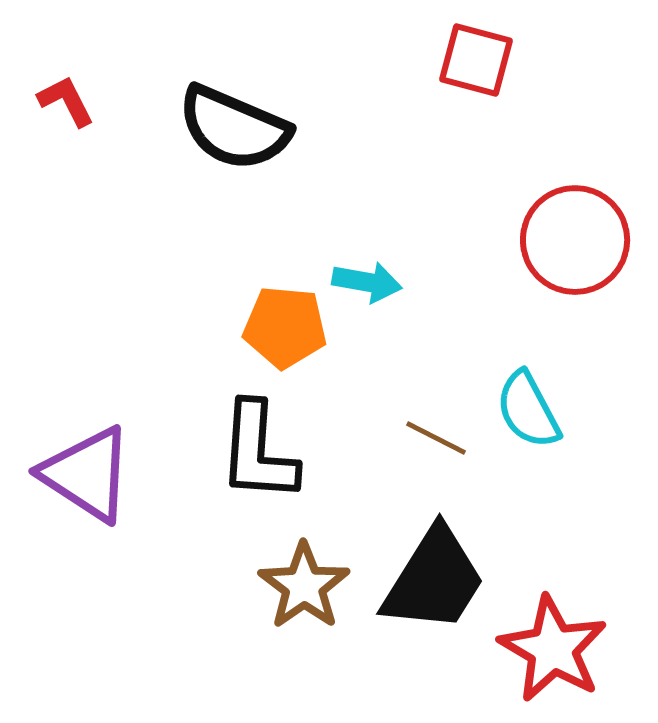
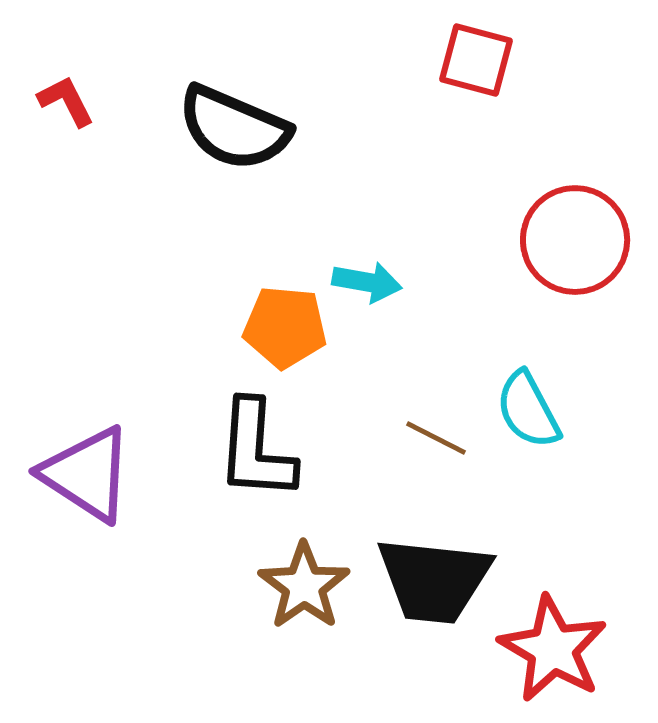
black L-shape: moved 2 px left, 2 px up
black trapezoid: rotated 64 degrees clockwise
